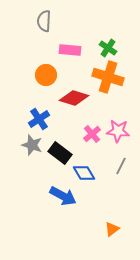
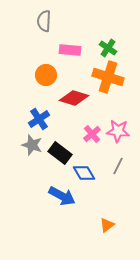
gray line: moved 3 px left
blue arrow: moved 1 px left
orange triangle: moved 5 px left, 4 px up
